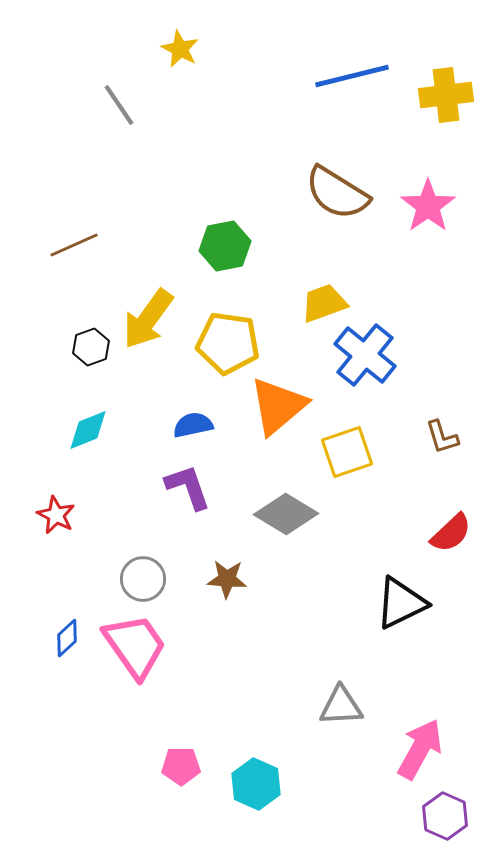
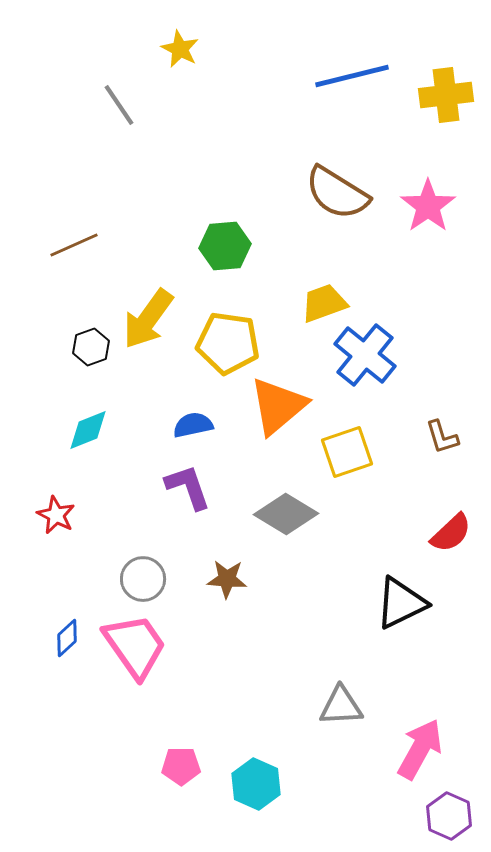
green hexagon: rotated 6 degrees clockwise
purple hexagon: moved 4 px right
